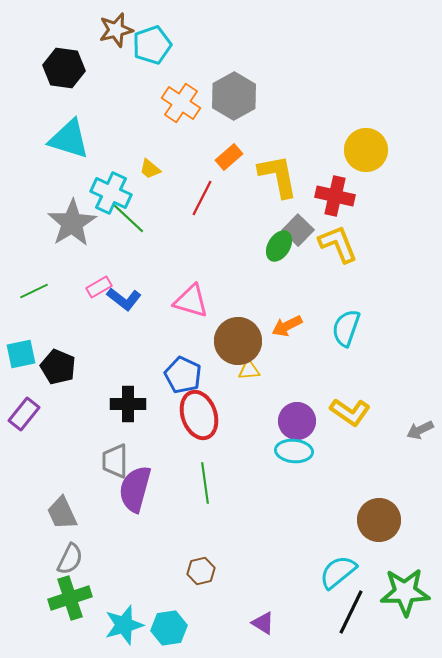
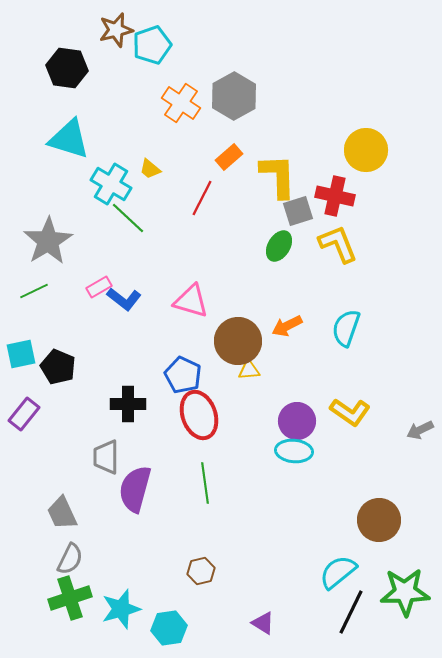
black hexagon at (64, 68): moved 3 px right
yellow L-shape at (278, 176): rotated 9 degrees clockwise
cyan cross at (111, 193): moved 9 px up; rotated 6 degrees clockwise
gray star at (72, 223): moved 24 px left, 18 px down
gray square at (298, 230): moved 19 px up; rotated 28 degrees clockwise
gray trapezoid at (115, 461): moved 9 px left, 4 px up
cyan star at (124, 625): moved 3 px left, 16 px up
